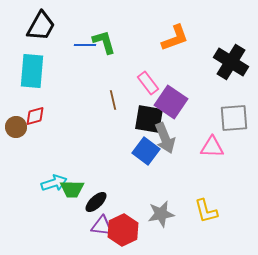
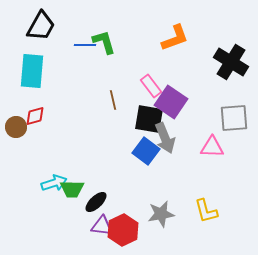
pink rectangle: moved 3 px right, 3 px down
